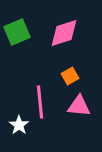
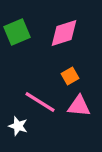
pink line: rotated 52 degrees counterclockwise
white star: moved 1 px left, 1 px down; rotated 18 degrees counterclockwise
